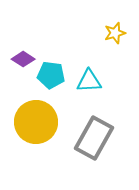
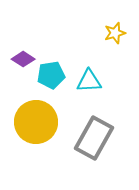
cyan pentagon: rotated 16 degrees counterclockwise
